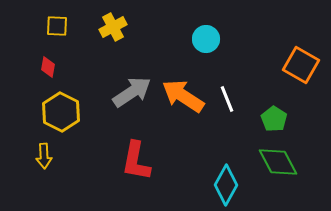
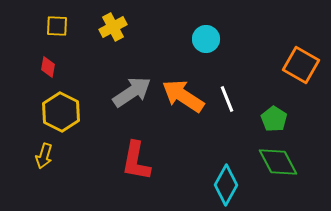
yellow arrow: rotated 20 degrees clockwise
